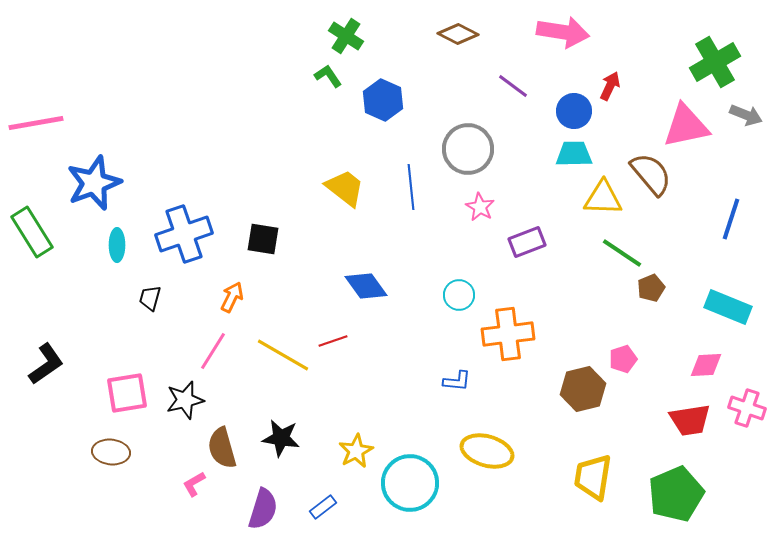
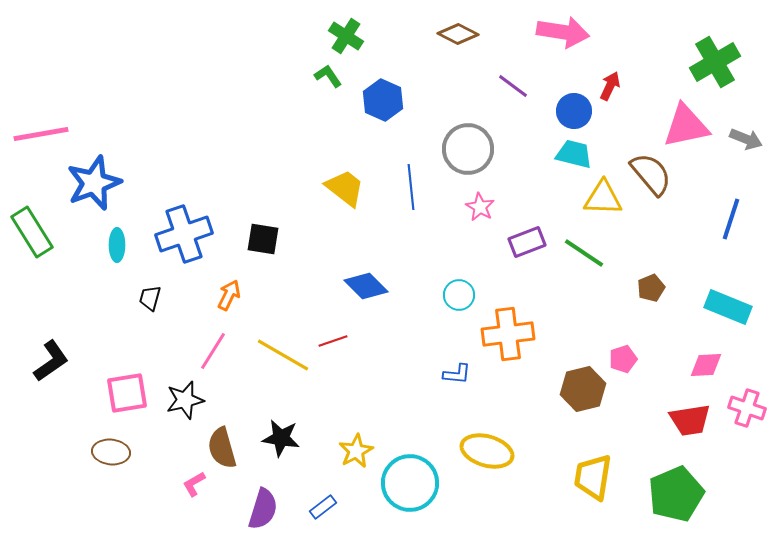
gray arrow at (746, 115): moved 24 px down
pink line at (36, 123): moved 5 px right, 11 px down
cyan trapezoid at (574, 154): rotated 15 degrees clockwise
green line at (622, 253): moved 38 px left
blue diamond at (366, 286): rotated 9 degrees counterclockwise
orange arrow at (232, 297): moved 3 px left, 2 px up
black L-shape at (46, 364): moved 5 px right, 3 px up
blue L-shape at (457, 381): moved 7 px up
